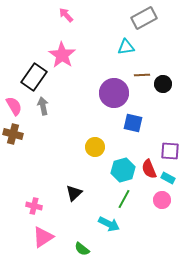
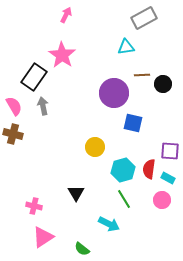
pink arrow: rotated 70 degrees clockwise
red semicircle: rotated 30 degrees clockwise
black triangle: moved 2 px right; rotated 18 degrees counterclockwise
green line: rotated 60 degrees counterclockwise
